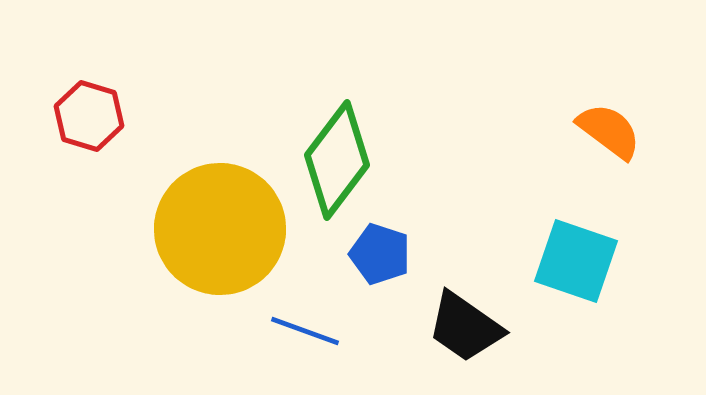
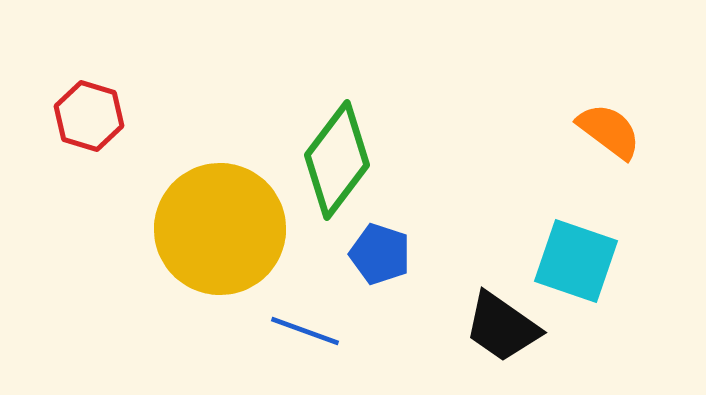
black trapezoid: moved 37 px right
